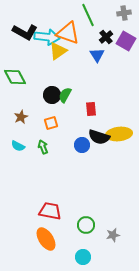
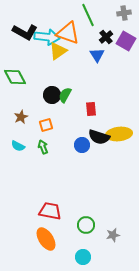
orange square: moved 5 px left, 2 px down
